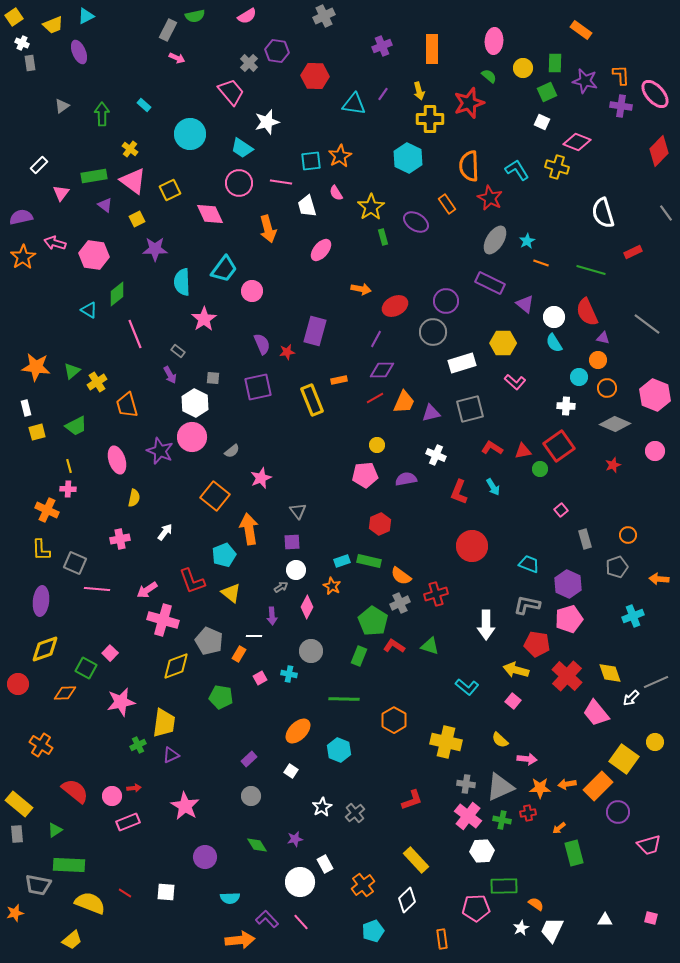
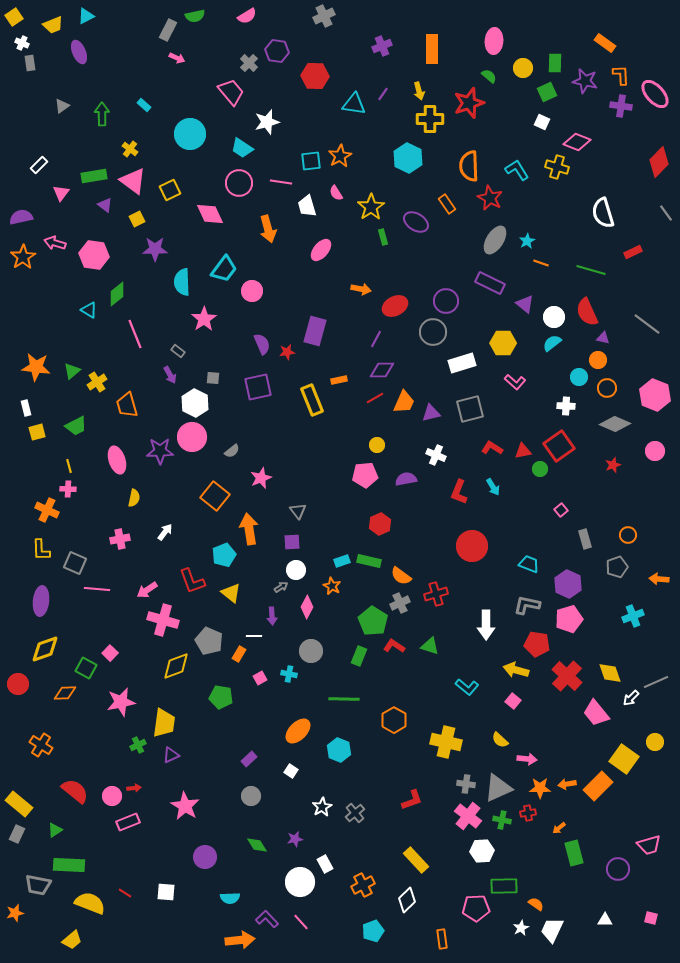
orange rectangle at (581, 30): moved 24 px right, 13 px down
red diamond at (659, 151): moved 11 px down
cyan semicircle at (554, 343): moved 2 px left; rotated 84 degrees clockwise
purple star at (160, 451): rotated 24 degrees counterclockwise
gray triangle at (500, 787): moved 2 px left, 1 px down
purple circle at (618, 812): moved 57 px down
gray rectangle at (17, 834): rotated 30 degrees clockwise
orange cross at (363, 885): rotated 10 degrees clockwise
